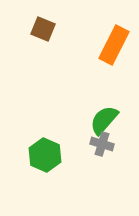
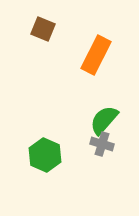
orange rectangle: moved 18 px left, 10 px down
